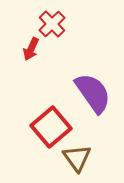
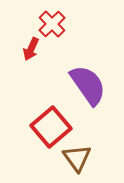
purple semicircle: moved 5 px left, 8 px up
